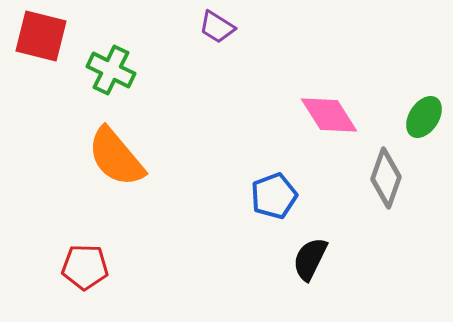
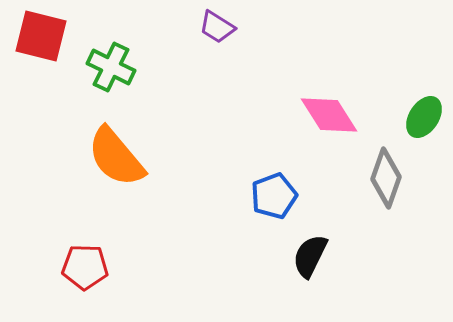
green cross: moved 3 px up
black semicircle: moved 3 px up
